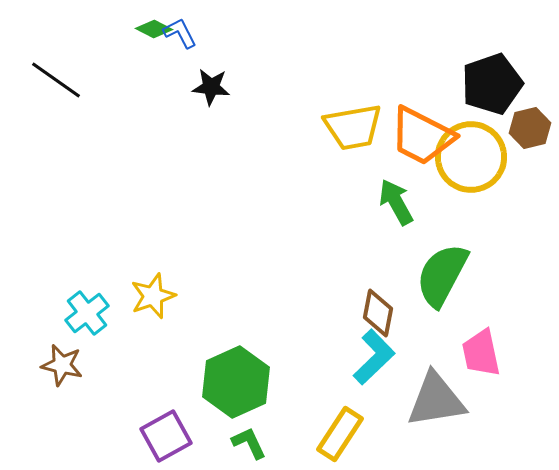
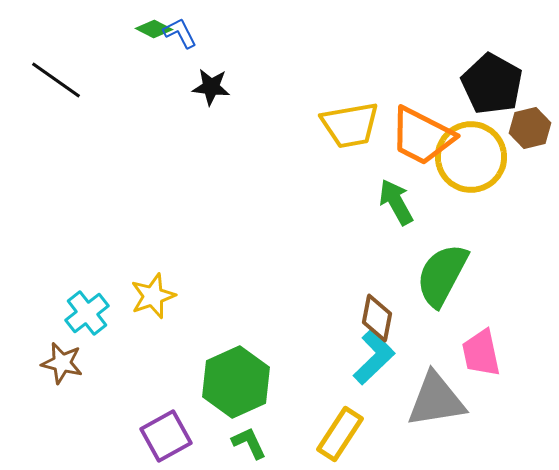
black pentagon: rotated 24 degrees counterclockwise
yellow trapezoid: moved 3 px left, 2 px up
brown diamond: moved 1 px left, 5 px down
brown star: moved 2 px up
